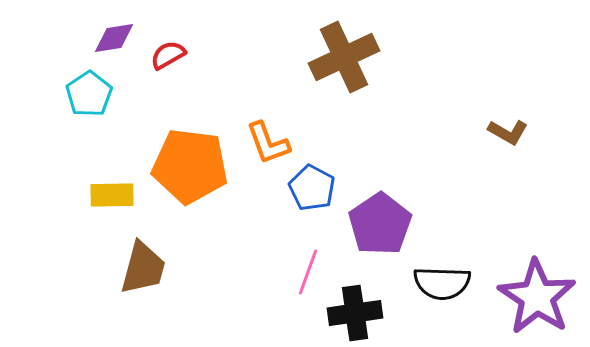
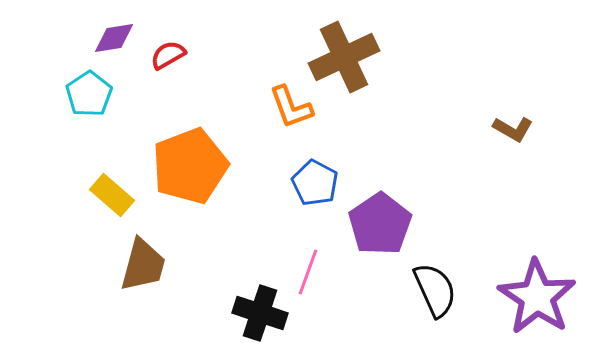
brown L-shape: moved 5 px right, 3 px up
orange L-shape: moved 23 px right, 36 px up
orange pentagon: rotated 28 degrees counterclockwise
blue pentagon: moved 3 px right, 5 px up
yellow rectangle: rotated 42 degrees clockwise
brown trapezoid: moved 3 px up
black semicircle: moved 7 px left, 7 px down; rotated 116 degrees counterclockwise
black cross: moved 95 px left; rotated 26 degrees clockwise
